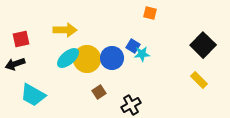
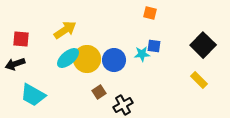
yellow arrow: rotated 35 degrees counterclockwise
red square: rotated 18 degrees clockwise
blue square: moved 21 px right; rotated 24 degrees counterclockwise
blue circle: moved 2 px right, 2 px down
black cross: moved 8 px left
